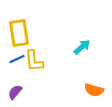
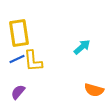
yellow L-shape: moved 1 px left
purple semicircle: moved 3 px right
